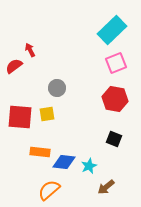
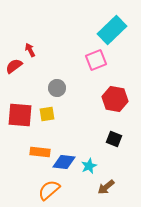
pink square: moved 20 px left, 3 px up
red square: moved 2 px up
